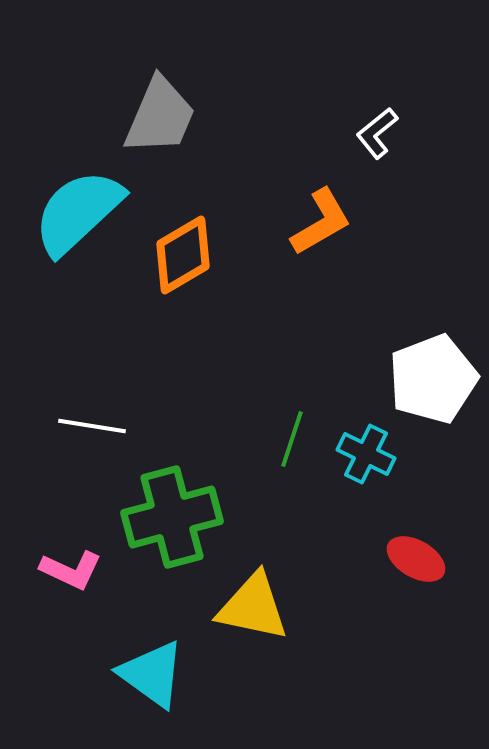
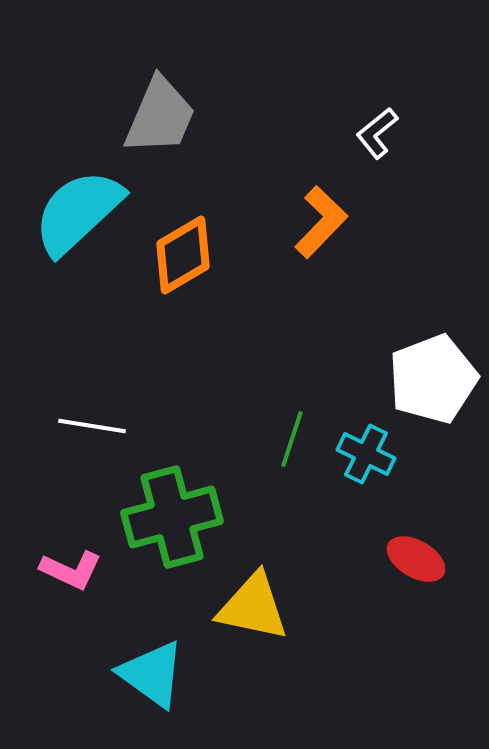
orange L-shape: rotated 16 degrees counterclockwise
